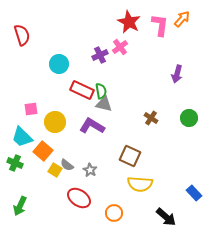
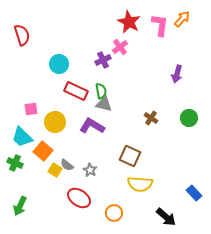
purple cross: moved 3 px right, 5 px down
red rectangle: moved 6 px left, 1 px down
